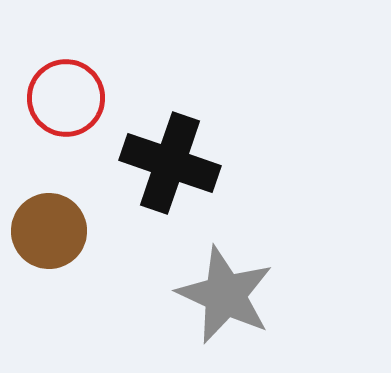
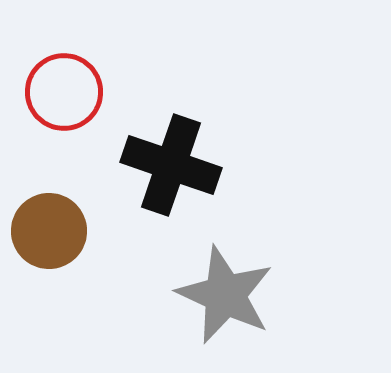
red circle: moved 2 px left, 6 px up
black cross: moved 1 px right, 2 px down
